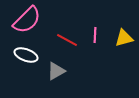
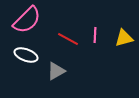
red line: moved 1 px right, 1 px up
